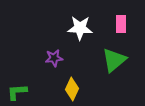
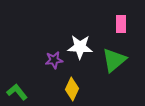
white star: moved 19 px down
purple star: moved 2 px down
green L-shape: rotated 55 degrees clockwise
